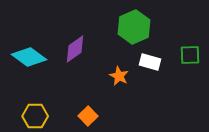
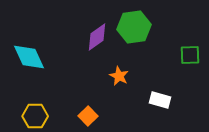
green hexagon: rotated 16 degrees clockwise
purple diamond: moved 22 px right, 12 px up
cyan diamond: rotated 28 degrees clockwise
white rectangle: moved 10 px right, 38 px down
